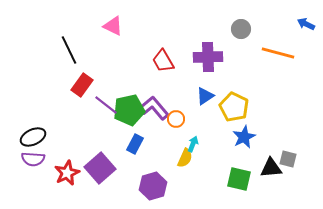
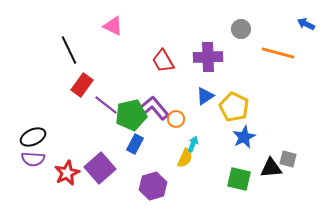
green pentagon: moved 2 px right, 5 px down
